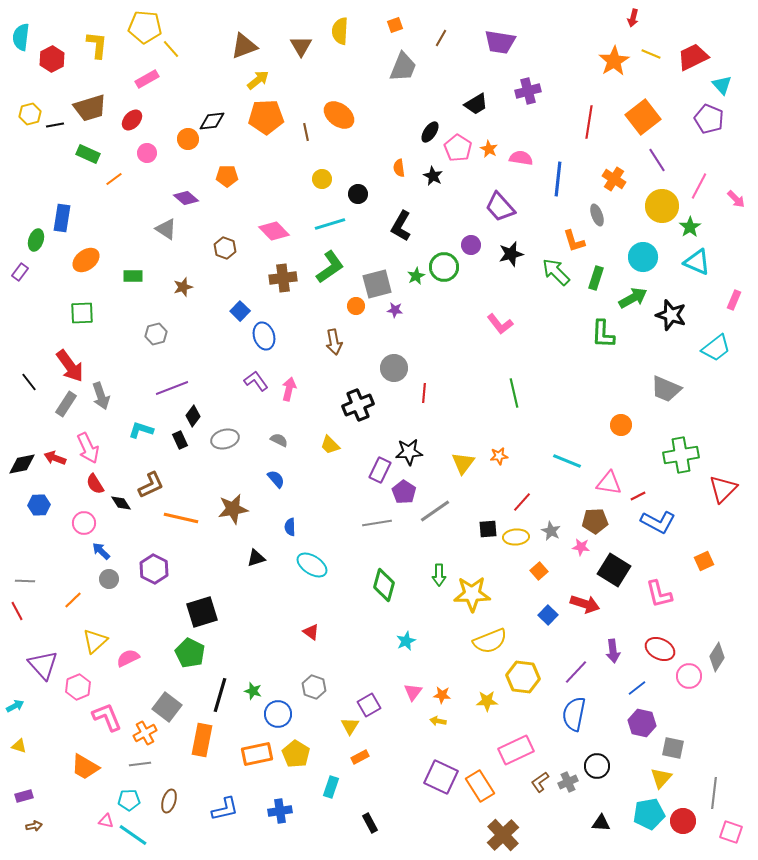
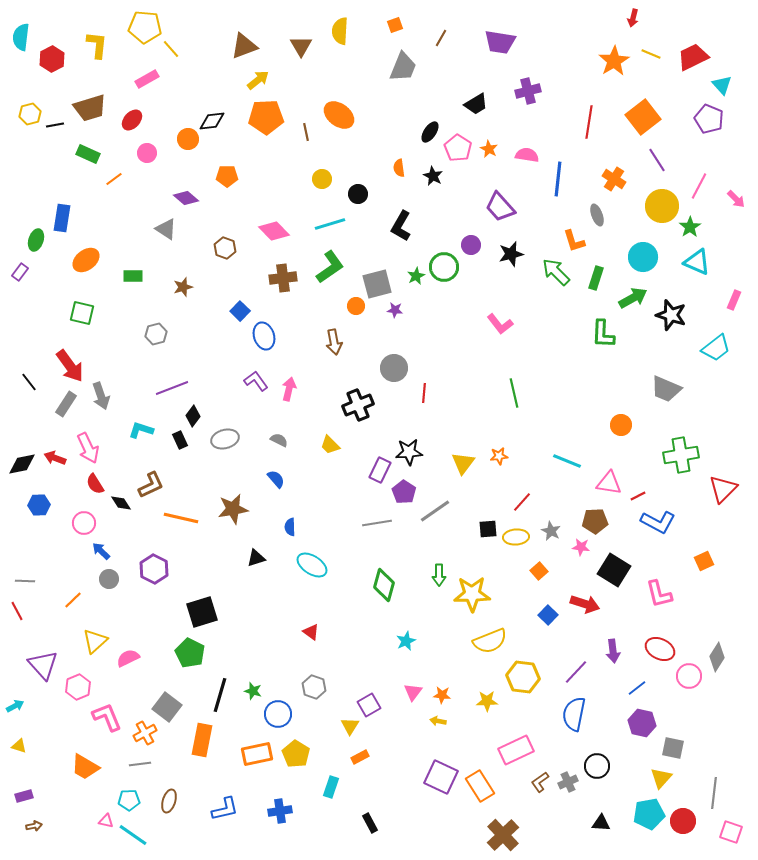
pink semicircle at (521, 158): moved 6 px right, 3 px up
green square at (82, 313): rotated 15 degrees clockwise
